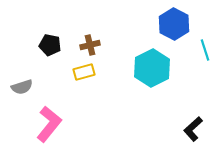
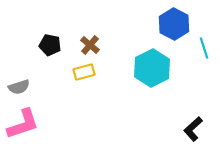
brown cross: rotated 36 degrees counterclockwise
cyan line: moved 1 px left, 2 px up
gray semicircle: moved 3 px left
pink L-shape: moved 26 px left; rotated 33 degrees clockwise
